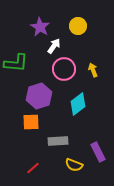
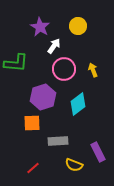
purple hexagon: moved 4 px right, 1 px down
orange square: moved 1 px right, 1 px down
